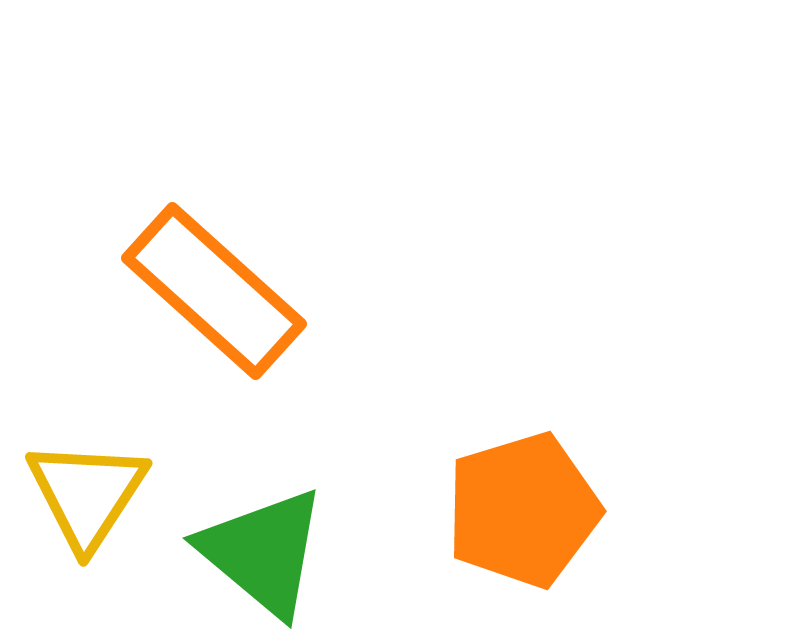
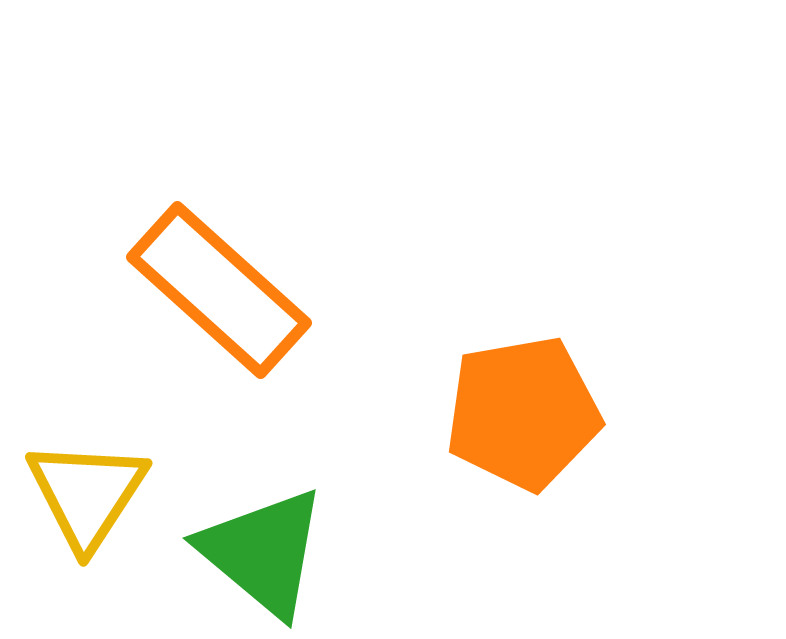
orange rectangle: moved 5 px right, 1 px up
orange pentagon: moved 97 px up; rotated 7 degrees clockwise
